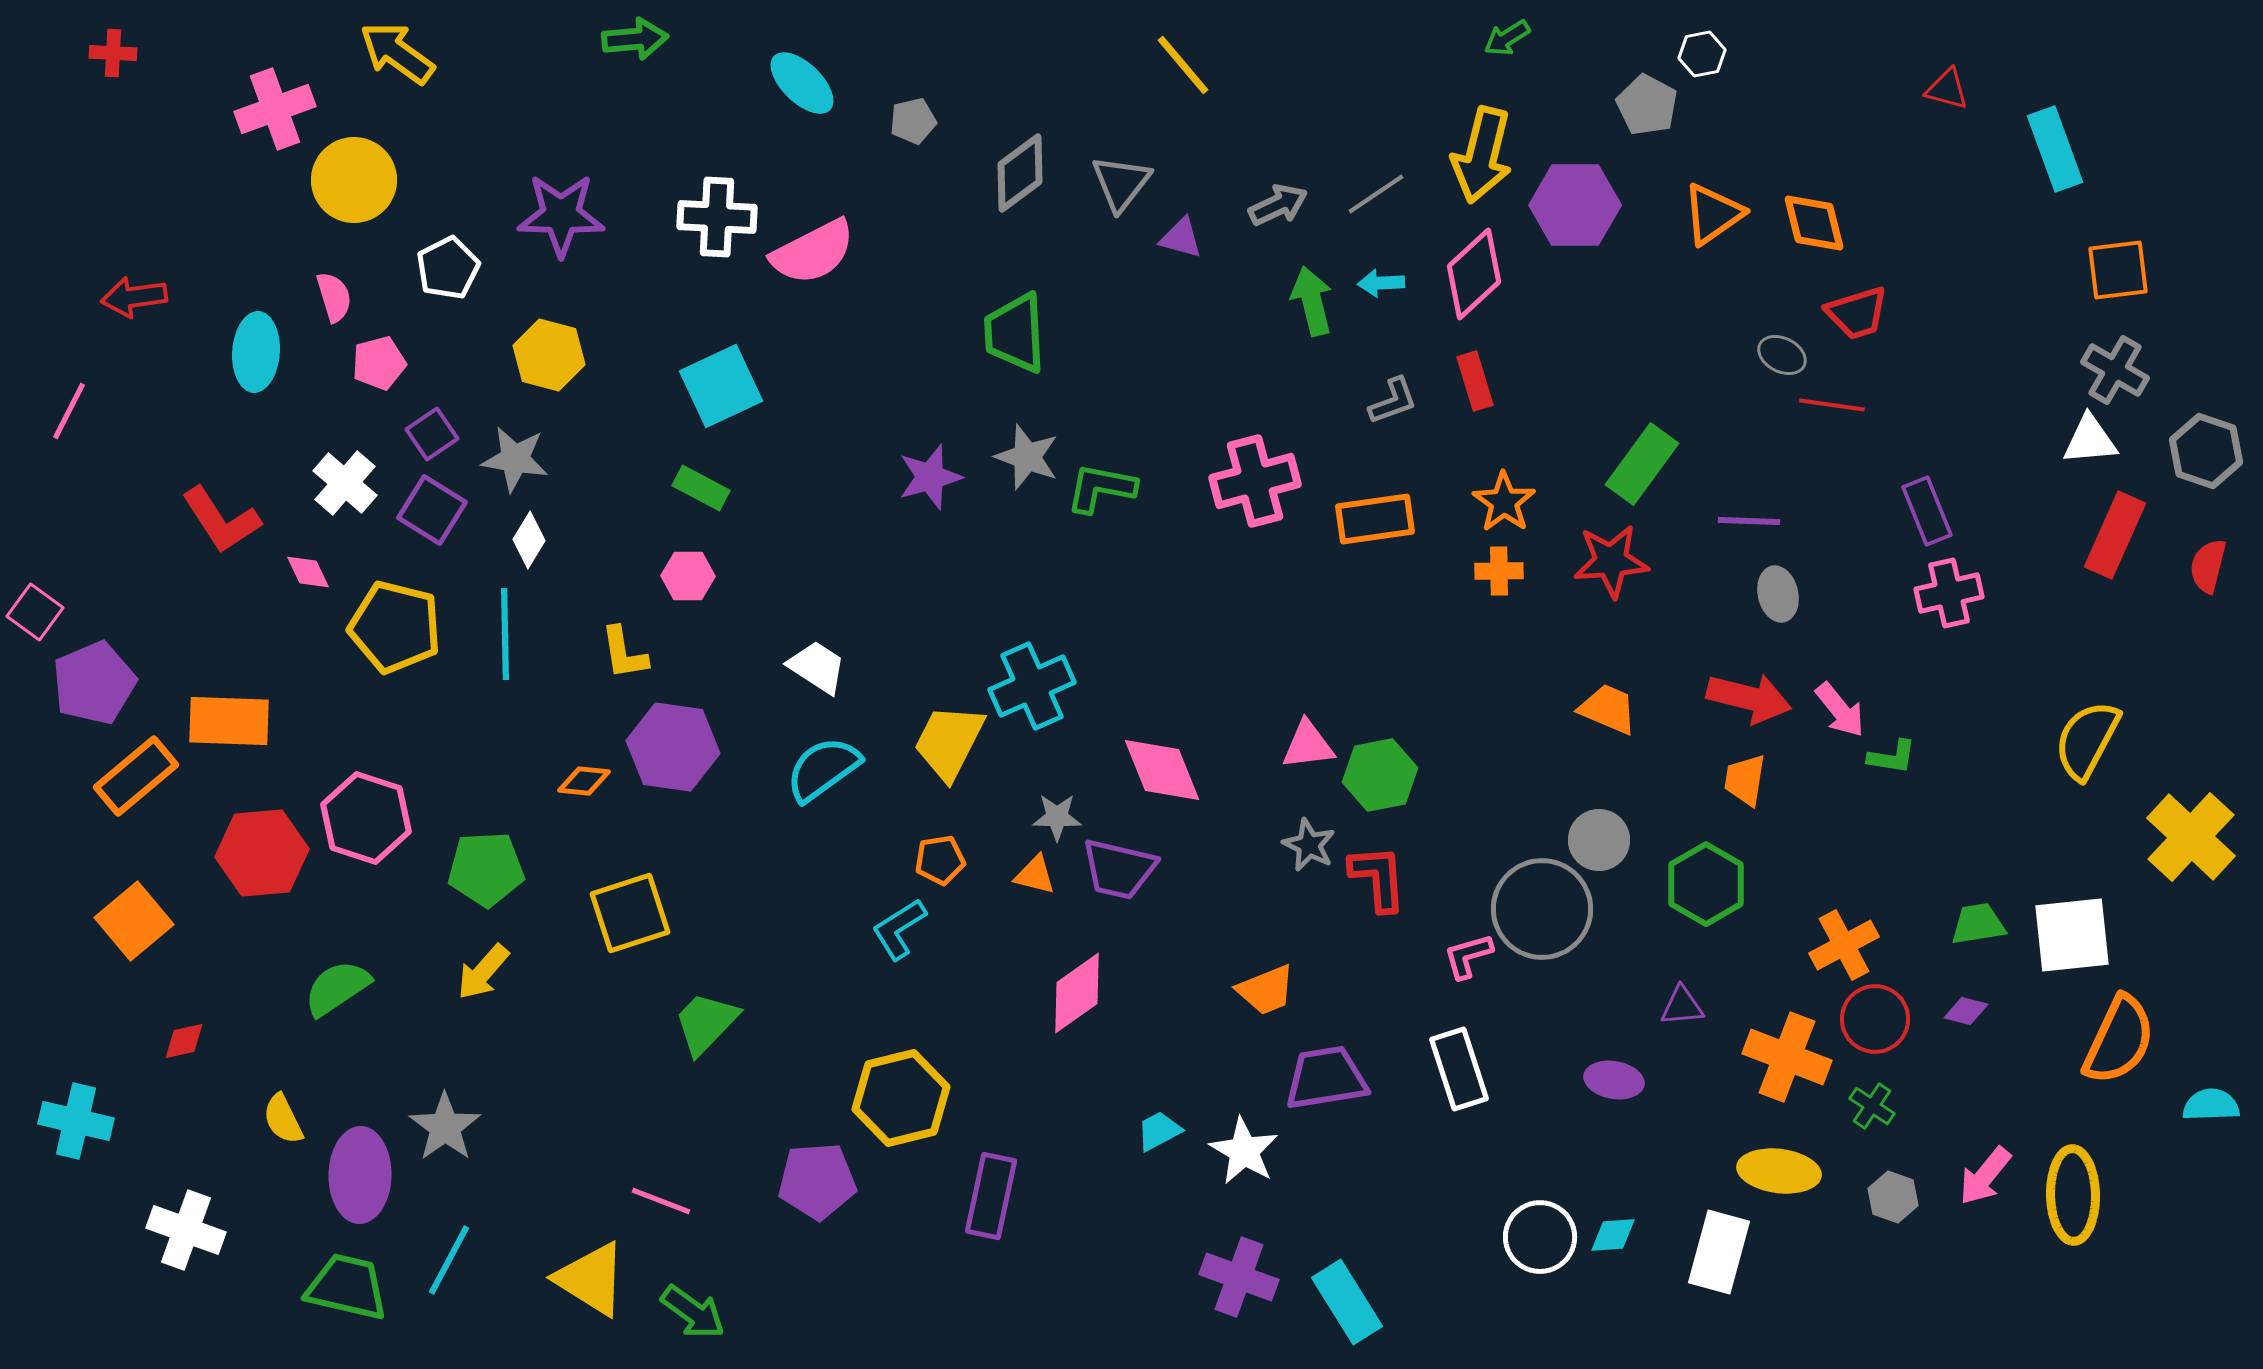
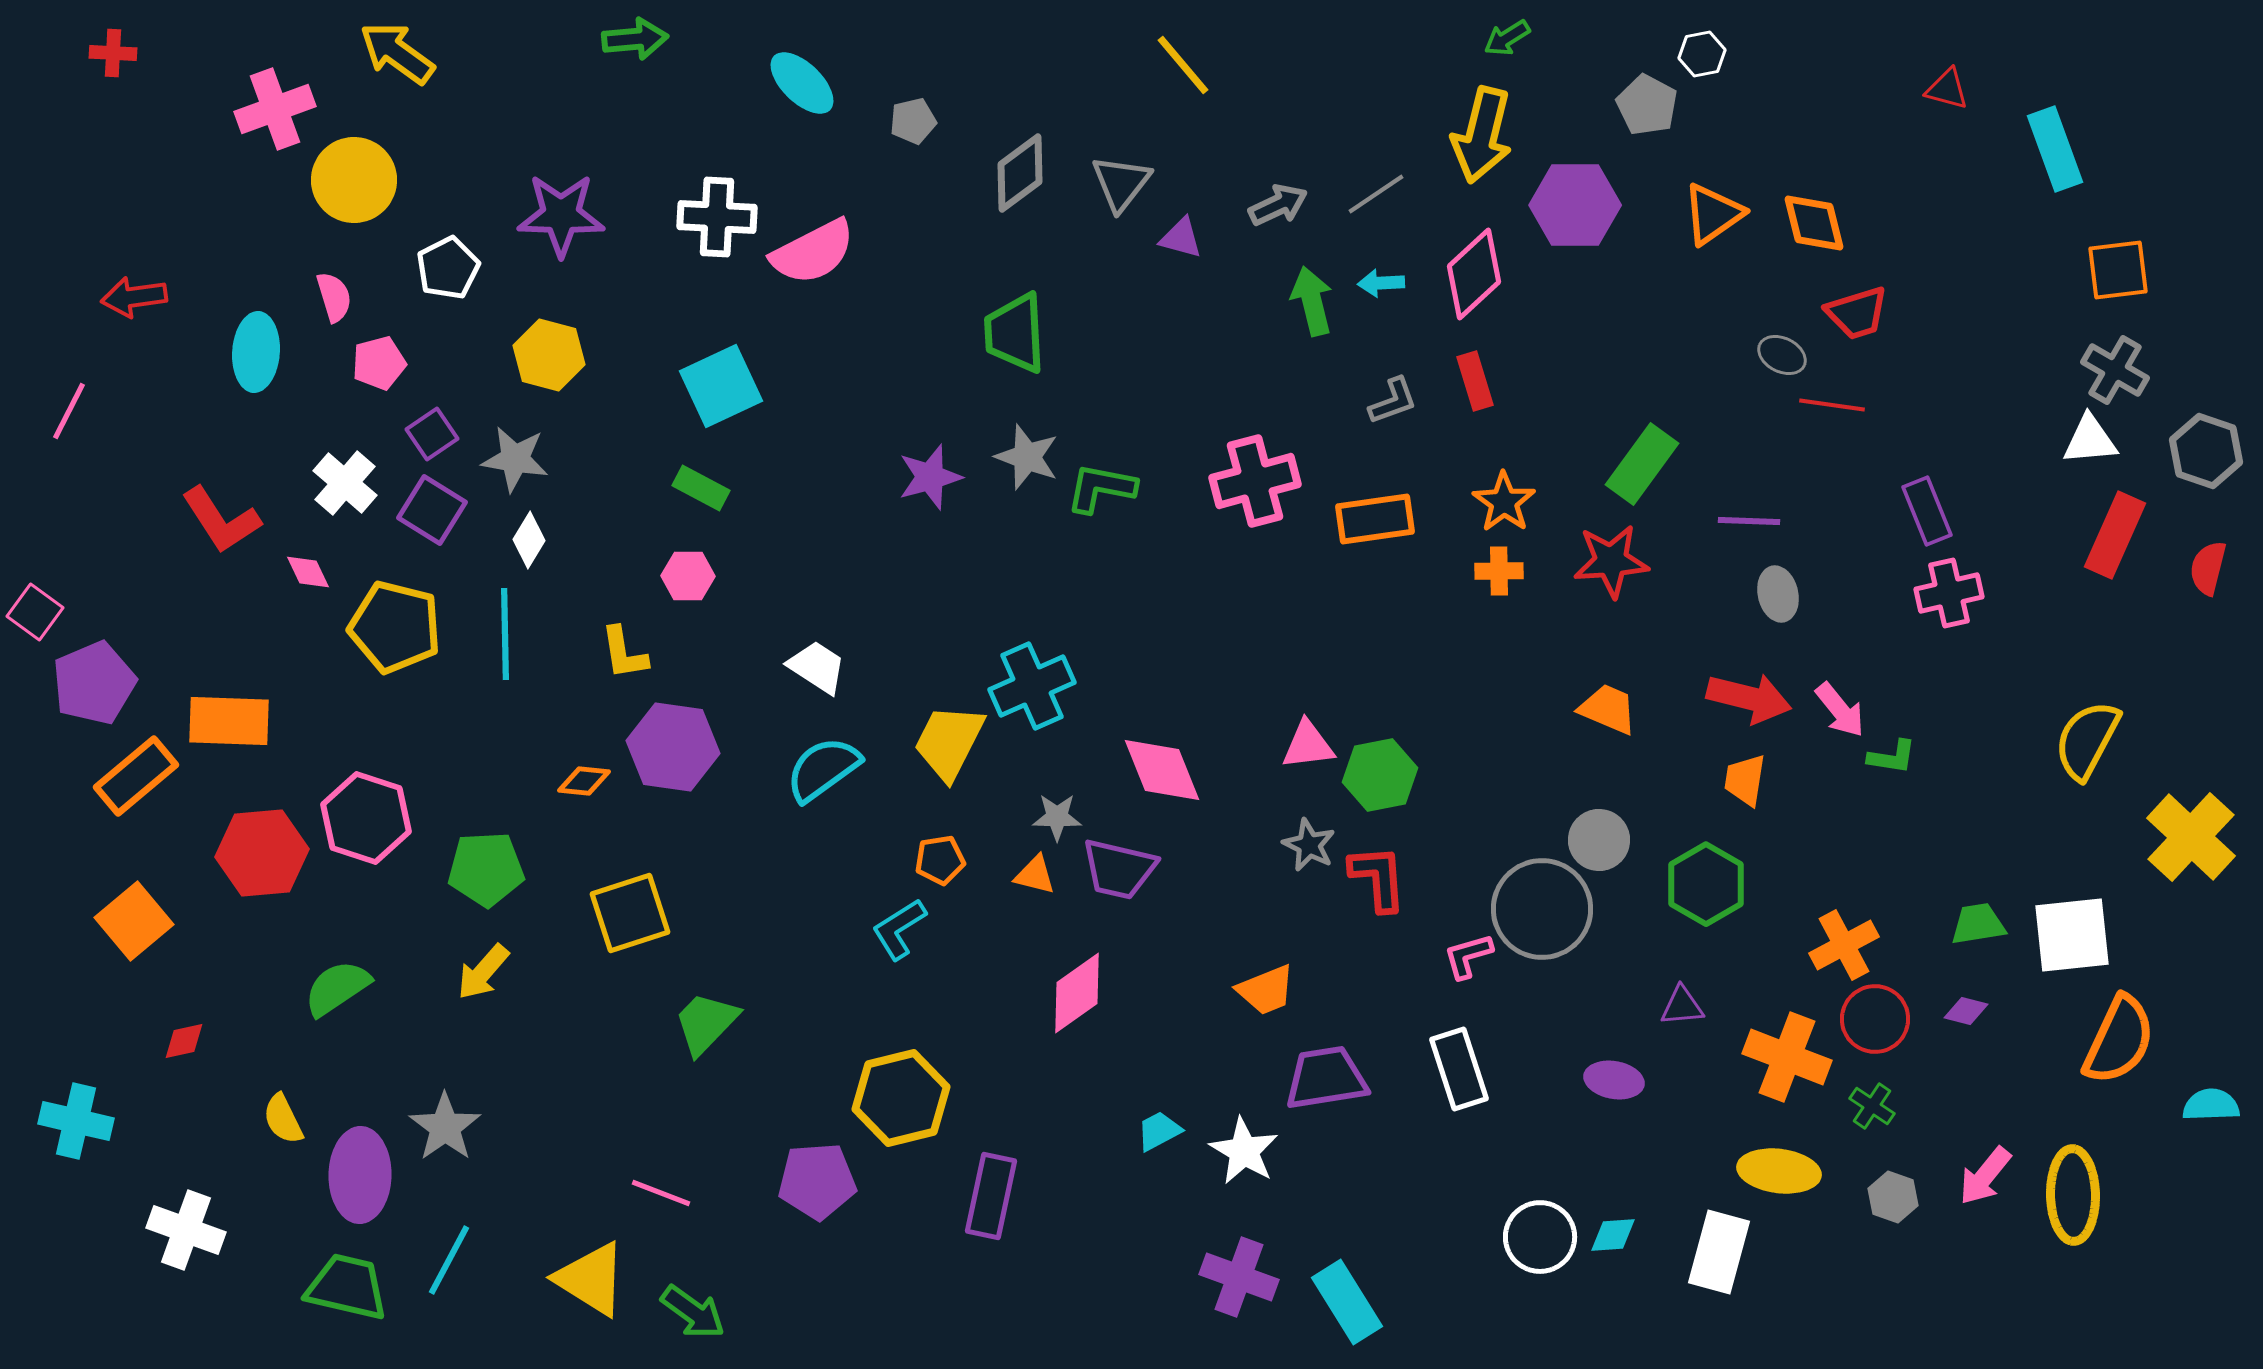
yellow arrow at (1482, 155): moved 20 px up
red semicircle at (2208, 566): moved 2 px down
pink line at (661, 1201): moved 8 px up
